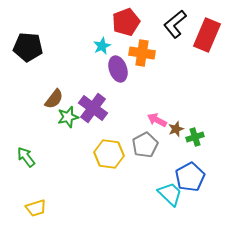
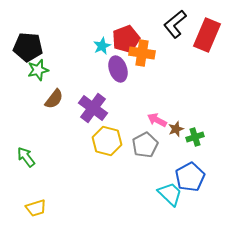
red pentagon: moved 17 px down
green star: moved 30 px left, 47 px up
yellow hexagon: moved 2 px left, 13 px up; rotated 8 degrees clockwise
